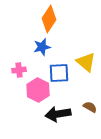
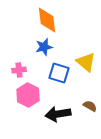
orange diamond: moved 2 px left, 1 px down; rotated 40 degrees counterclockwise
blue star: moved 2 px right
blue square: rotated 20 degrees clockwise
pink hexagon: moved 10 px left, 5 px down
brown semicircle: moved 1 px up
